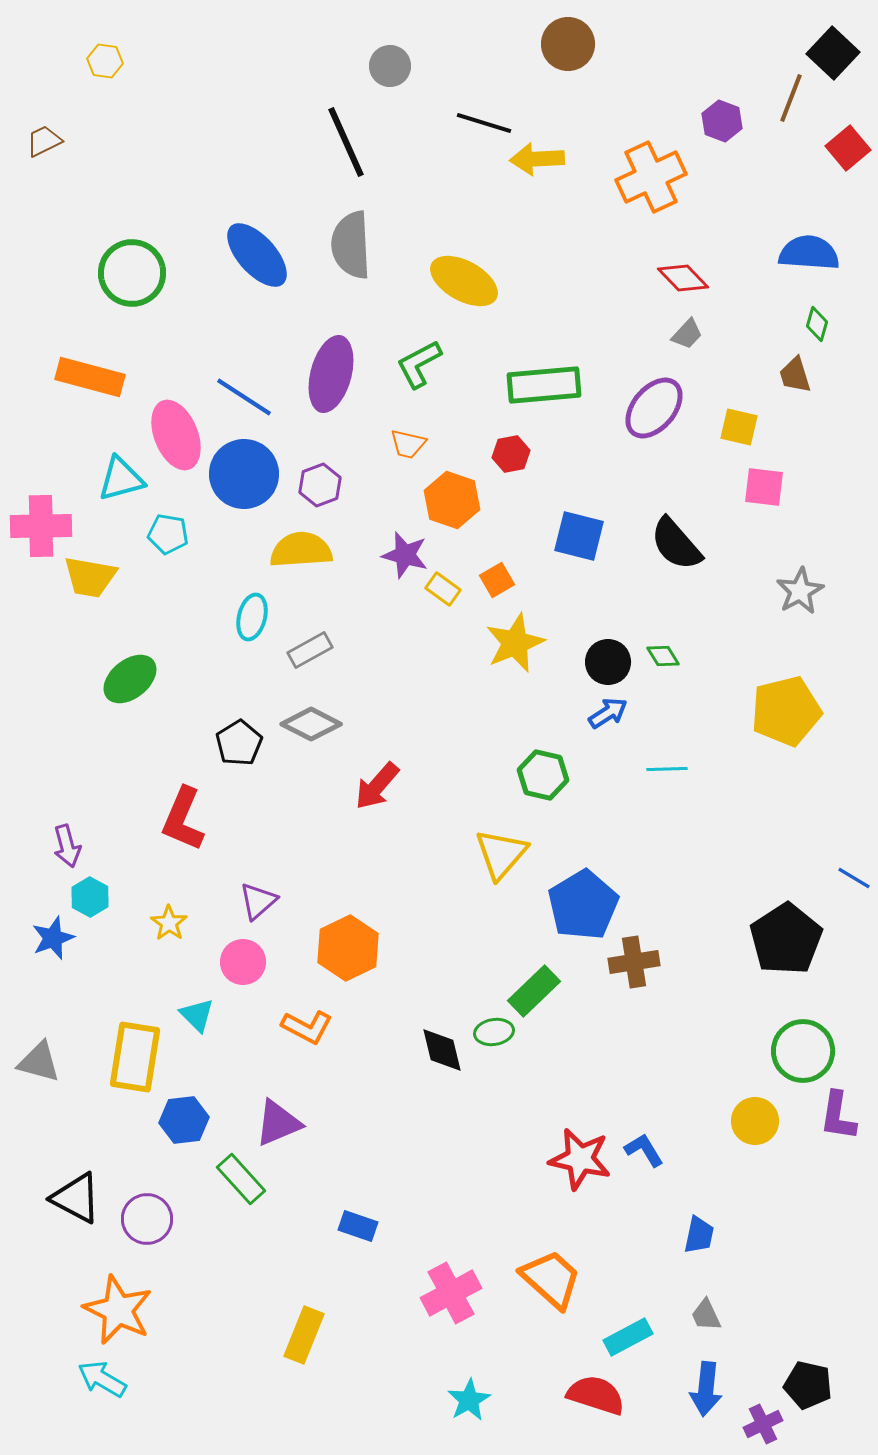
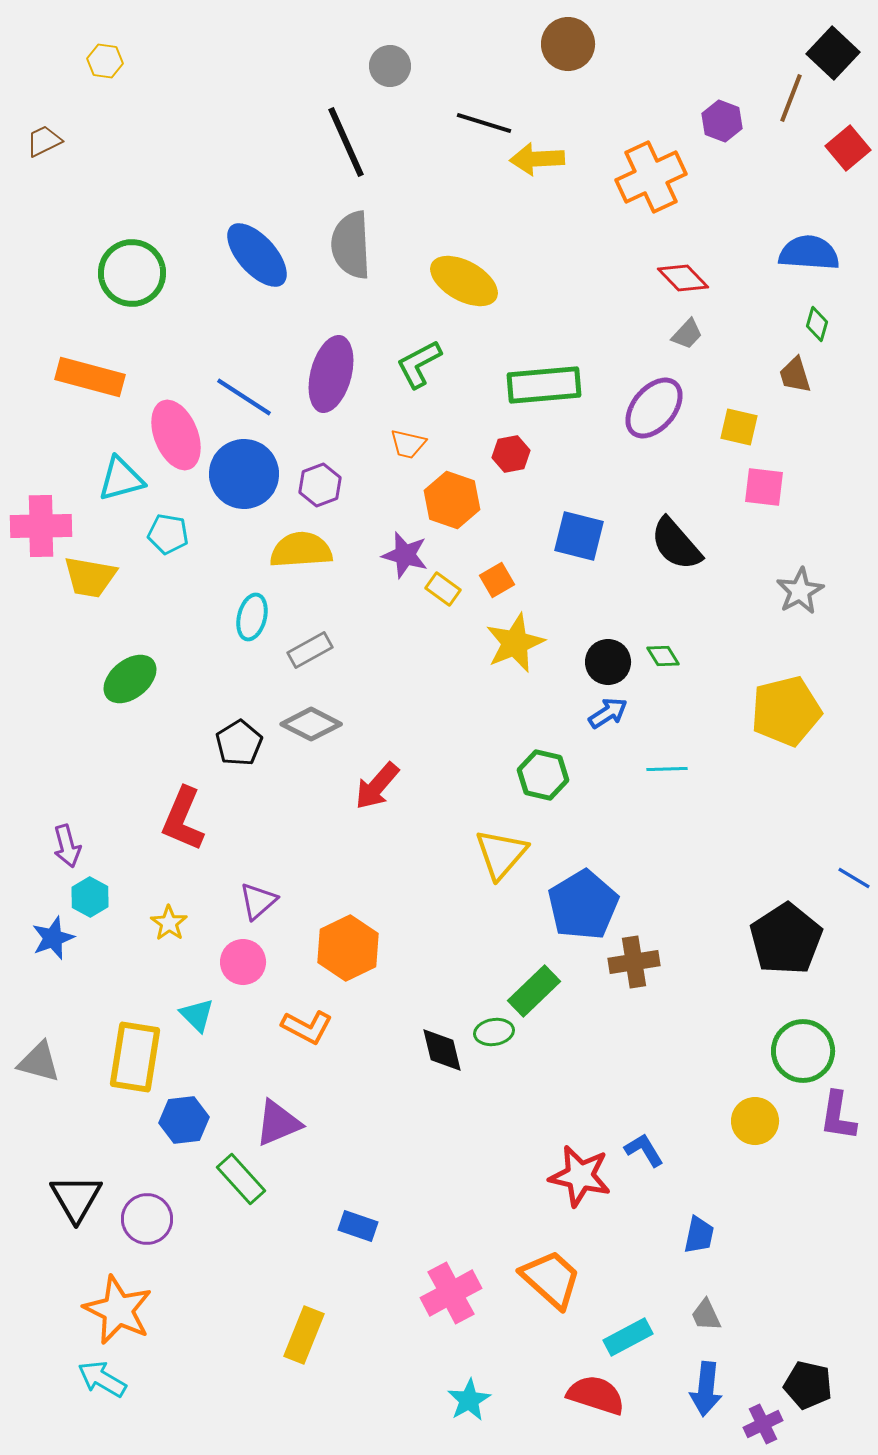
red star at (580, 1159): moved 17 px down
black triangle at (76, 1198): rotated 32 degrees clockwise
